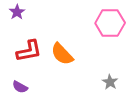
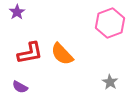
pink hexagon: rotated 20 degrees counterclockwise
red L-shape: moved 1 px right, 2 px down
